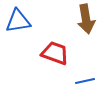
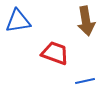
brown arrow: moved 2 px down
